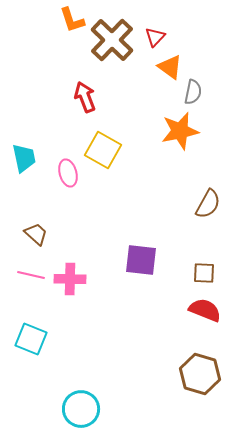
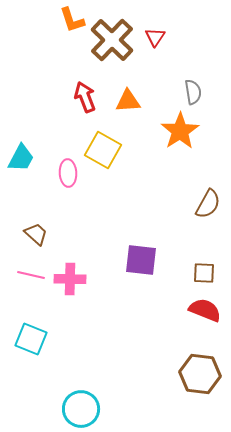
red triangle: rotated 10 degrees counterclockwise
orange triangle: moved 42 px left, 34 px down; rotated 40 degrees counterclockwise
gray semicircle: rotated 20 degrees counterclockwise
orange star: rotated 21 degrees counterclockwise
cyan trapezoid: moved 3 px left; rotated 40 degrees clockwise
pink ellipse: rotated 12 degrees clockwise
brown hexagon: rotated 9 degrees counterclockwise
